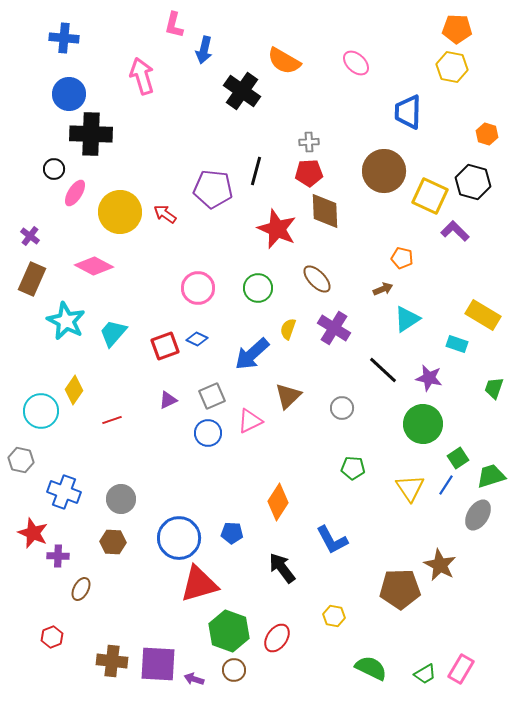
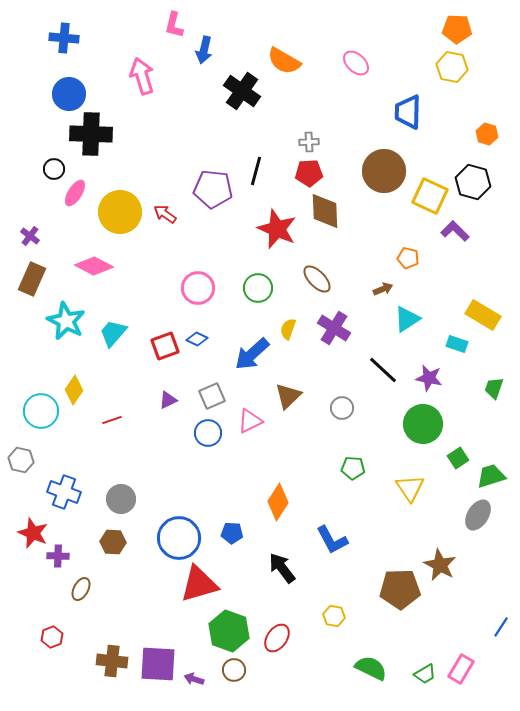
orange pentagon at (402, 258): moved 6 px right
blue line at (446, 485): moved 55 px right, 142 px down
